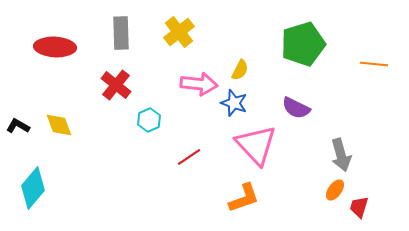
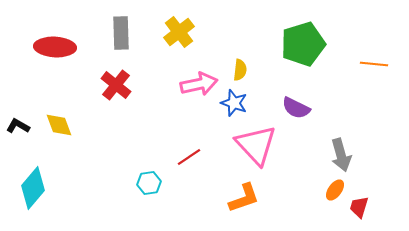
yellow semicircle: rotated 20 degrees counterclockwise
pink arrow: rotated 18 degrees counterclockwise
cyan hexagon: moved 63 px down; rotated 15 degrees clockwise
